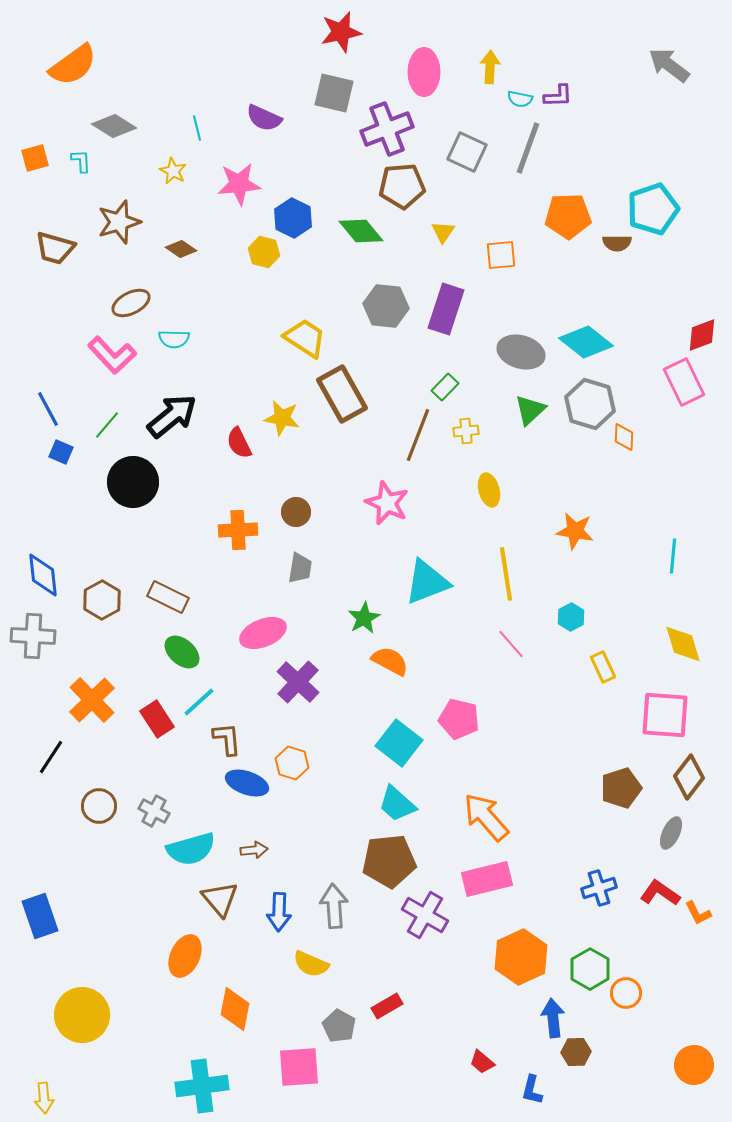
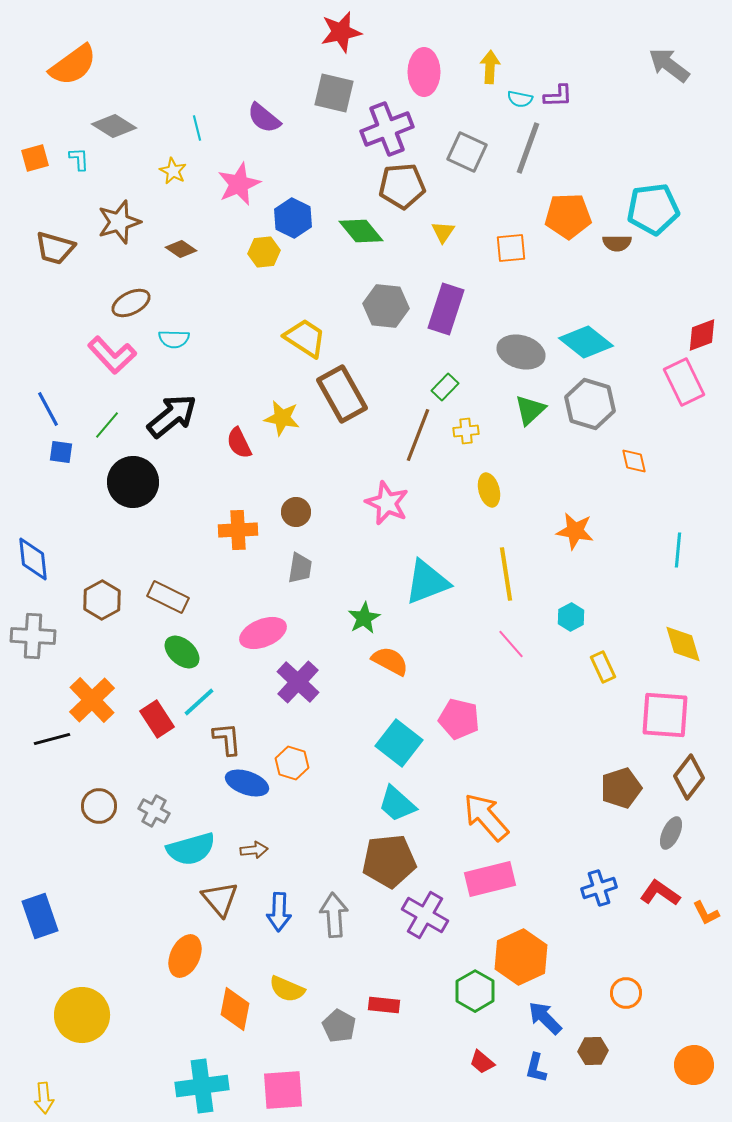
purple semicircle at (264, 118): rotated 15 degrees clockwise
cyan L-shape at (81, 161): moved 2 px left, 2 px up
pink star at (239, 184): rotated 18 degrees counterclockwise
cyan pentagon at (653, 209): rotated 12 degrees clockwise
yellow hexagon at (264, 252): rotated 20 degrees counterclockwise
orange square at (501, 255): moved 10 px right, 7 px up
orange diamond at (624, 437): moved 10 px right, 24 px down; rotated 16 degrees counterclockwise
blue square at (61, 452): rotated 15 degrees counterclockwise
cyan line at (673, 556): moved 5 px right, 6 px up
blue diamond at (43, 575): moved 10 px left, 16 px up
black line at (51, 757): moved 1 px right, 18 px up; rotated 42 degrees clockwise
pink rectangle at (487, 879): moved 3 px right
gray arrow at (334, 906): moved 9 px down
orange L-shape at (698, 913): moved 8 px right
yellow semicircle at (311, 964): moved 24 px left, 25 px down
green hexagon at (590, 969): moved 115 px left, 22 px down
red rectangle at (387, 1006): moved 3 px left, 1 px up; rotated 36 degrees clockwise
blue arrow at (553, 1018): moved 8 px left; rotated 39 degrees counterclockwise
brown hexagon at (576, 1052): moved 17 px right, 1 px up
pink square at (299, 1067): moved 16 px left, 23 px down
blue L-shape at (532, 1090): moved 4 px right, 22 px up
